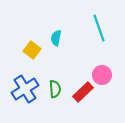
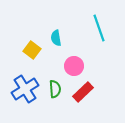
cyan semicircle: rotated 21 degrees counterclockwise
pink circle: moved 28 px left, 9 px up
